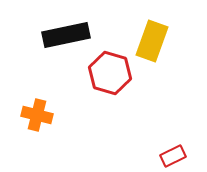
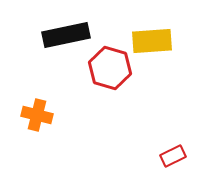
yellow rectangle: rotated 66 degrees clockwise
red hexagon: moved 5 px up
